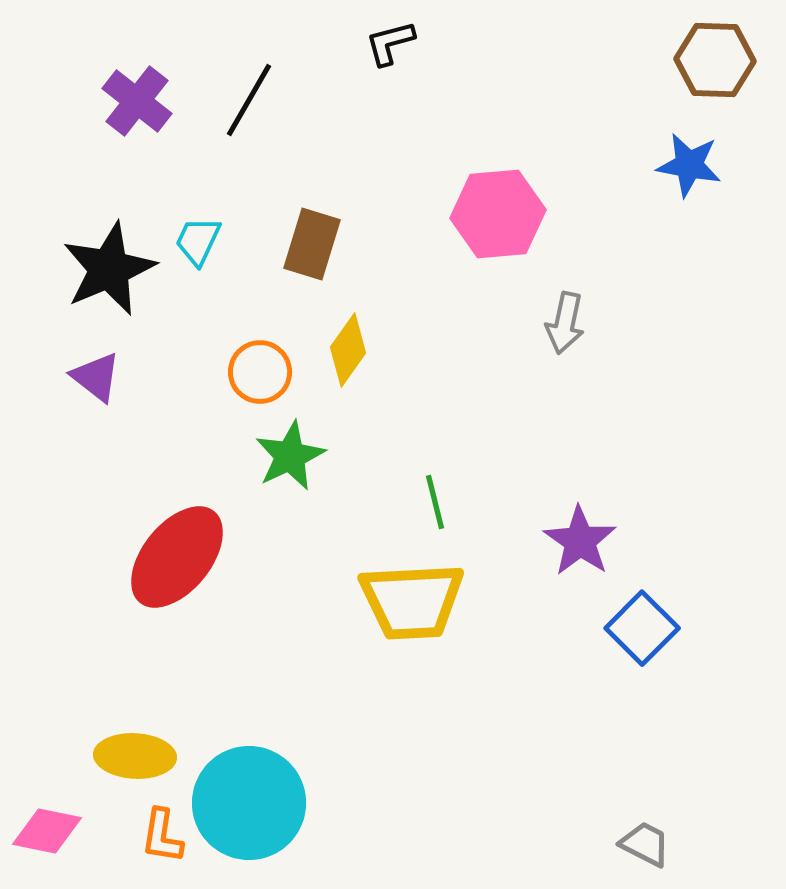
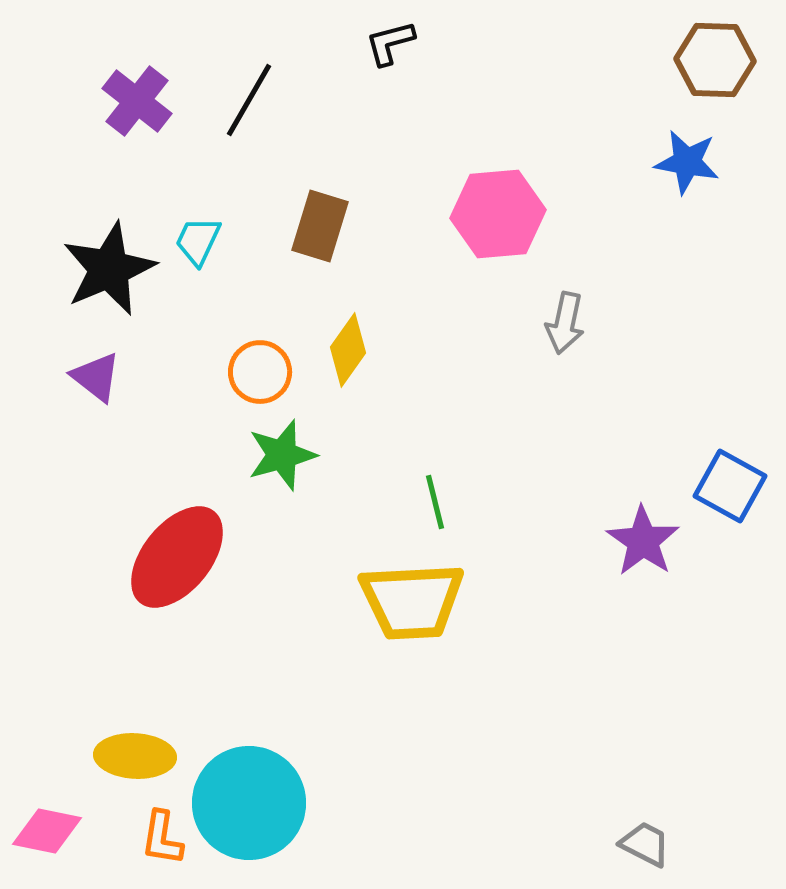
blue star: moved 2 px left, 3 px up
brown rectangle: moved 8 px right, 18 px up
green star: moved 8 px left, 1 px up; rotated 10 degrees clockwise
purple star: moved 63 px right
blue square: moved 88 px right, 142 px up; rotated 16 degrees counterclockwise
orange L-shape: moved 2 px down
